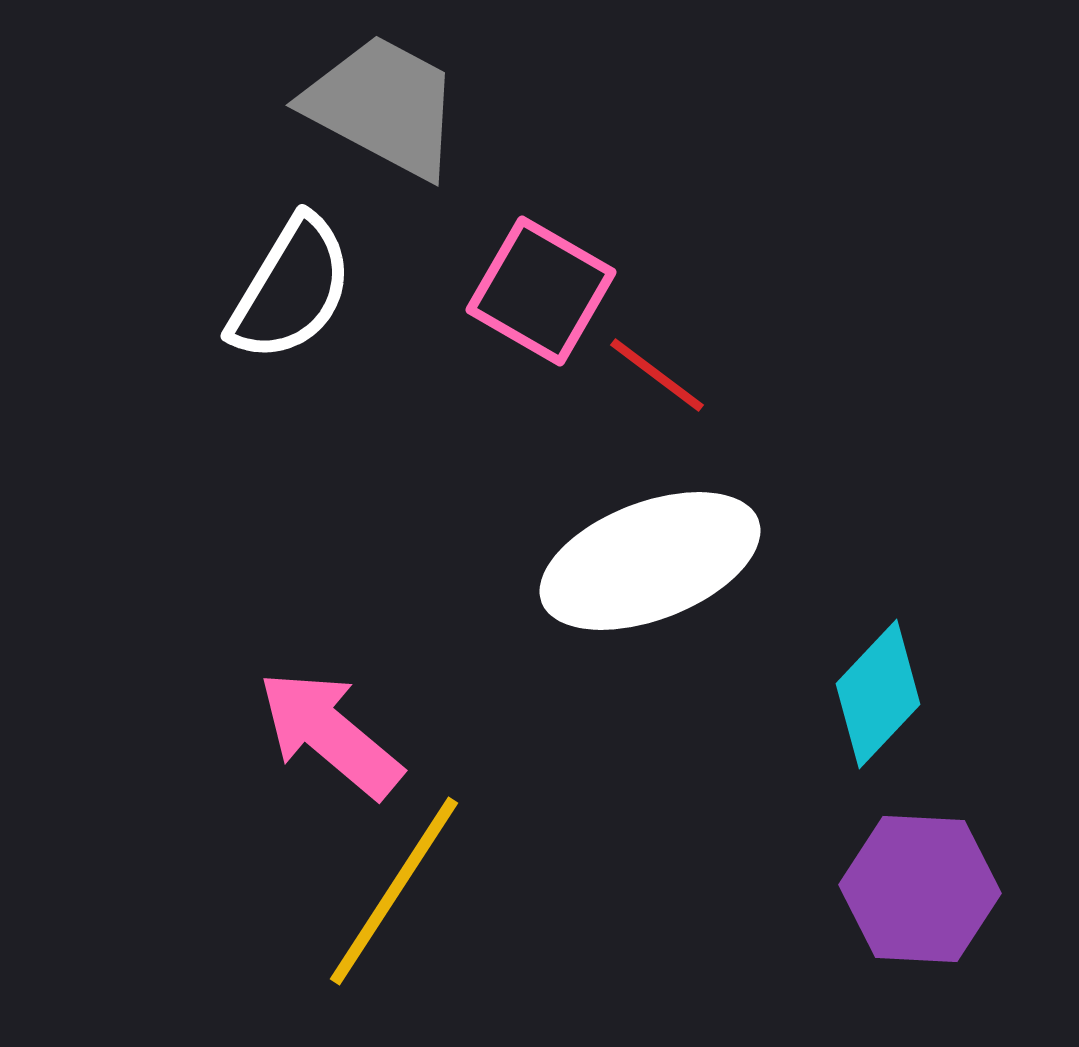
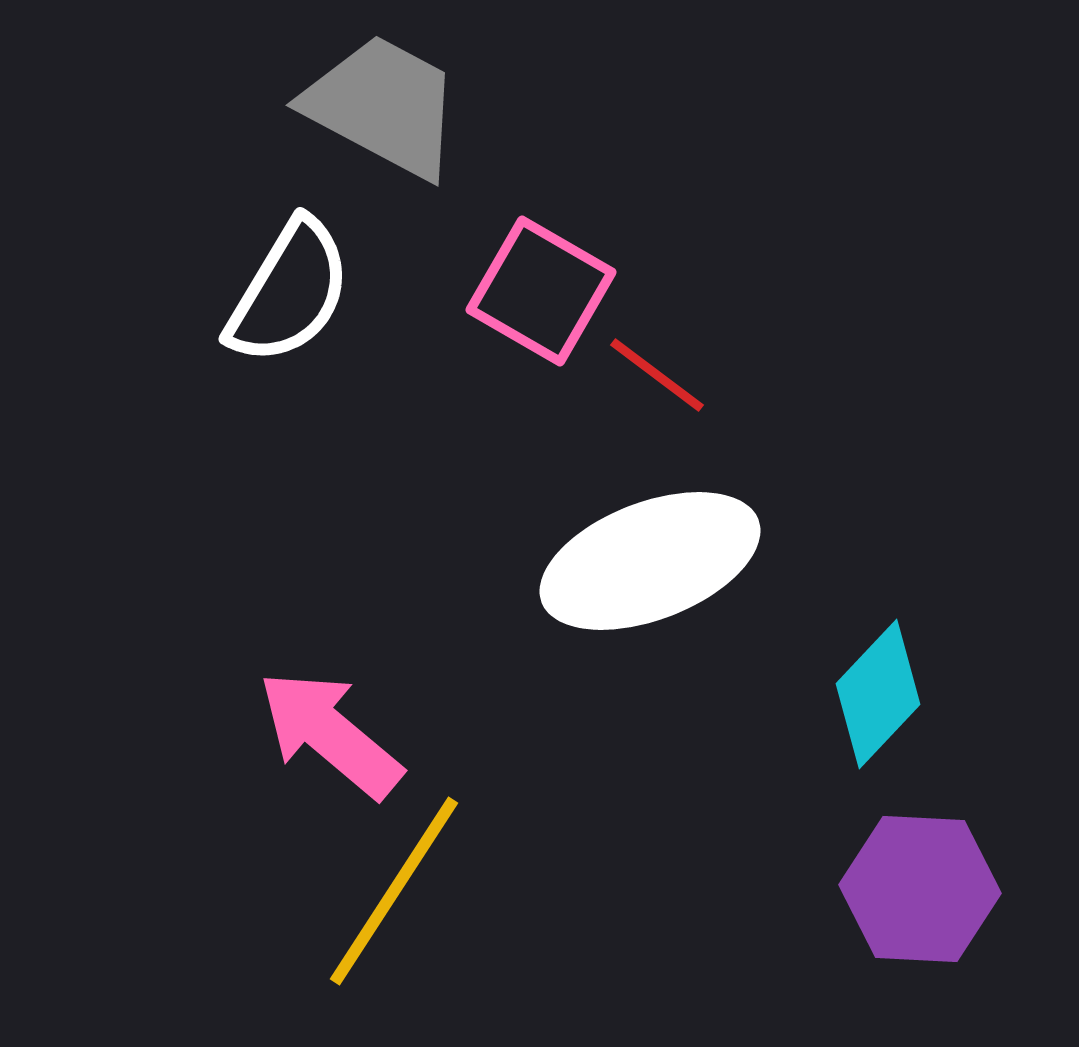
white semicircle: moved 2 px left, 3 px down
